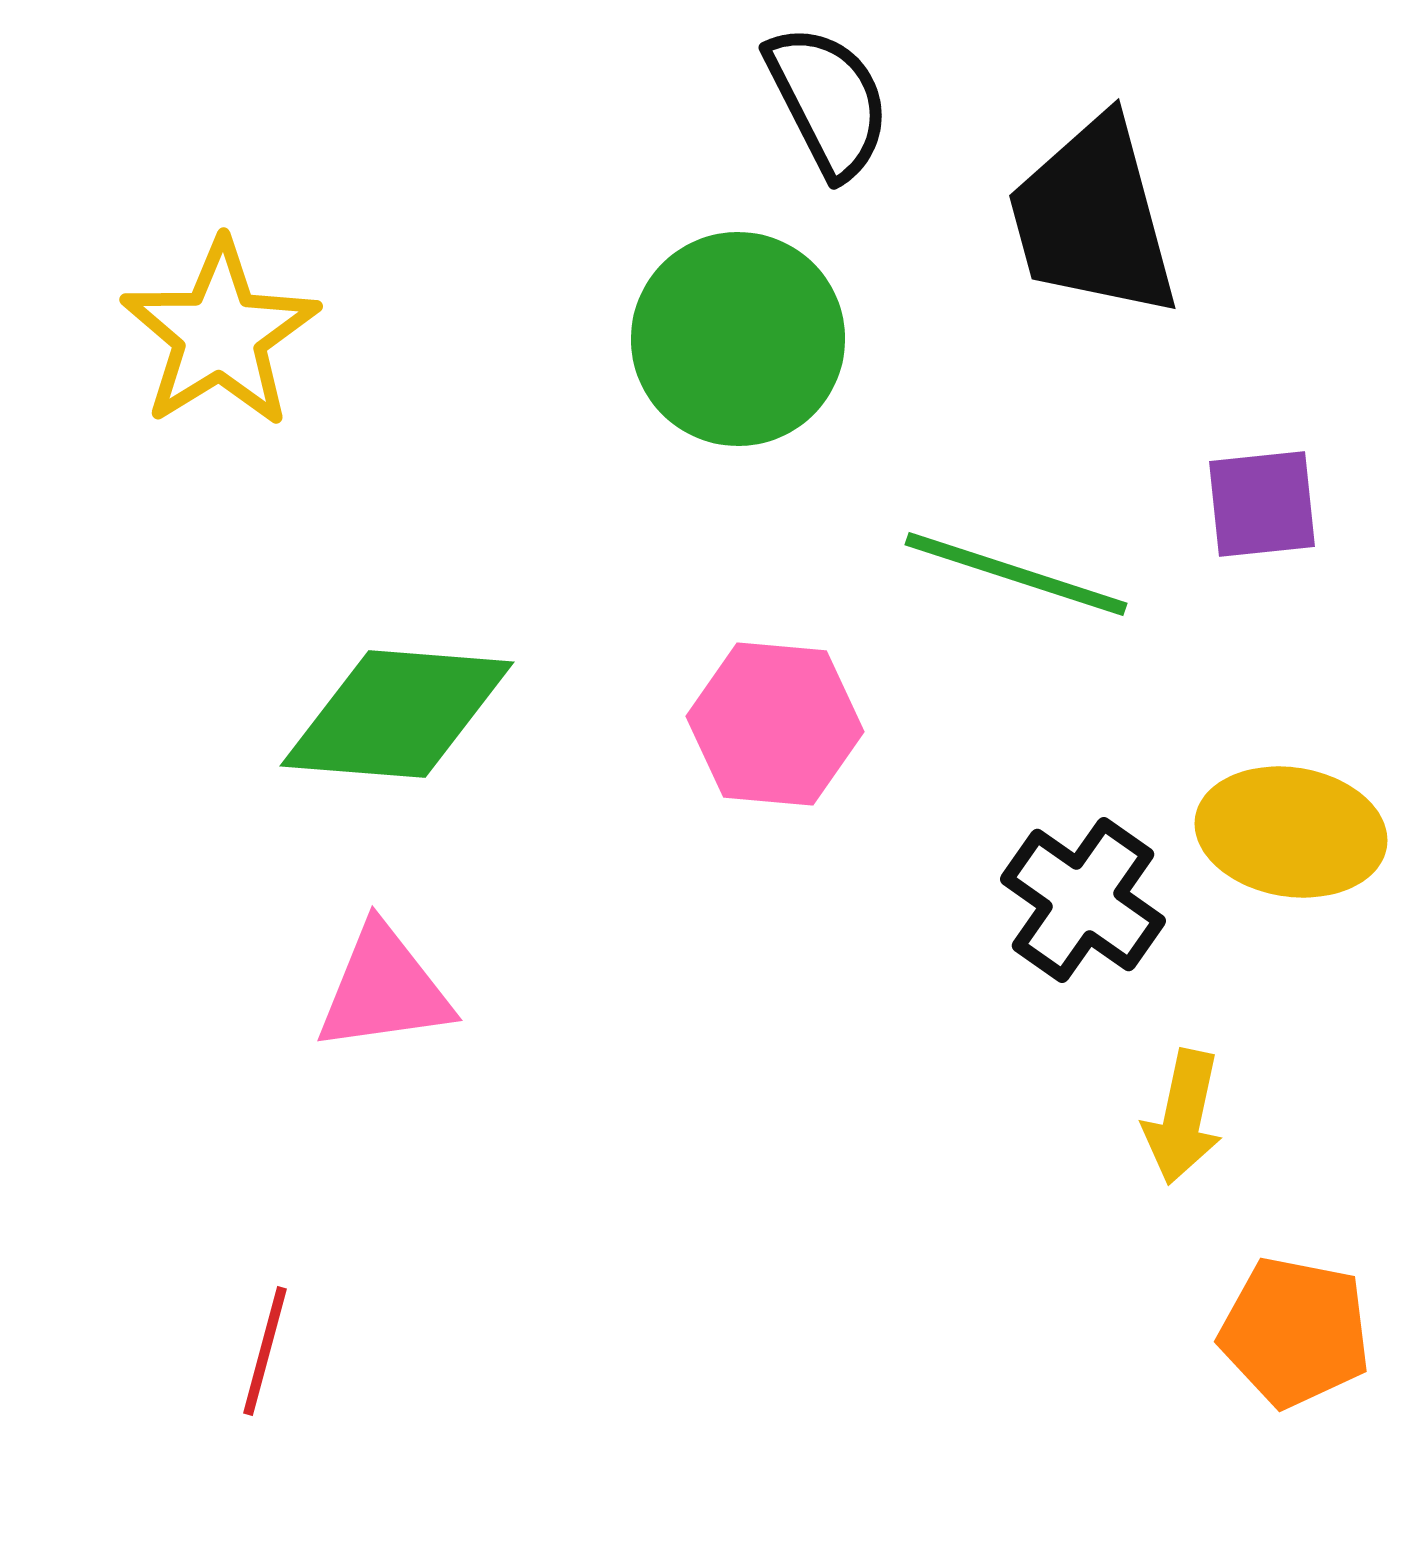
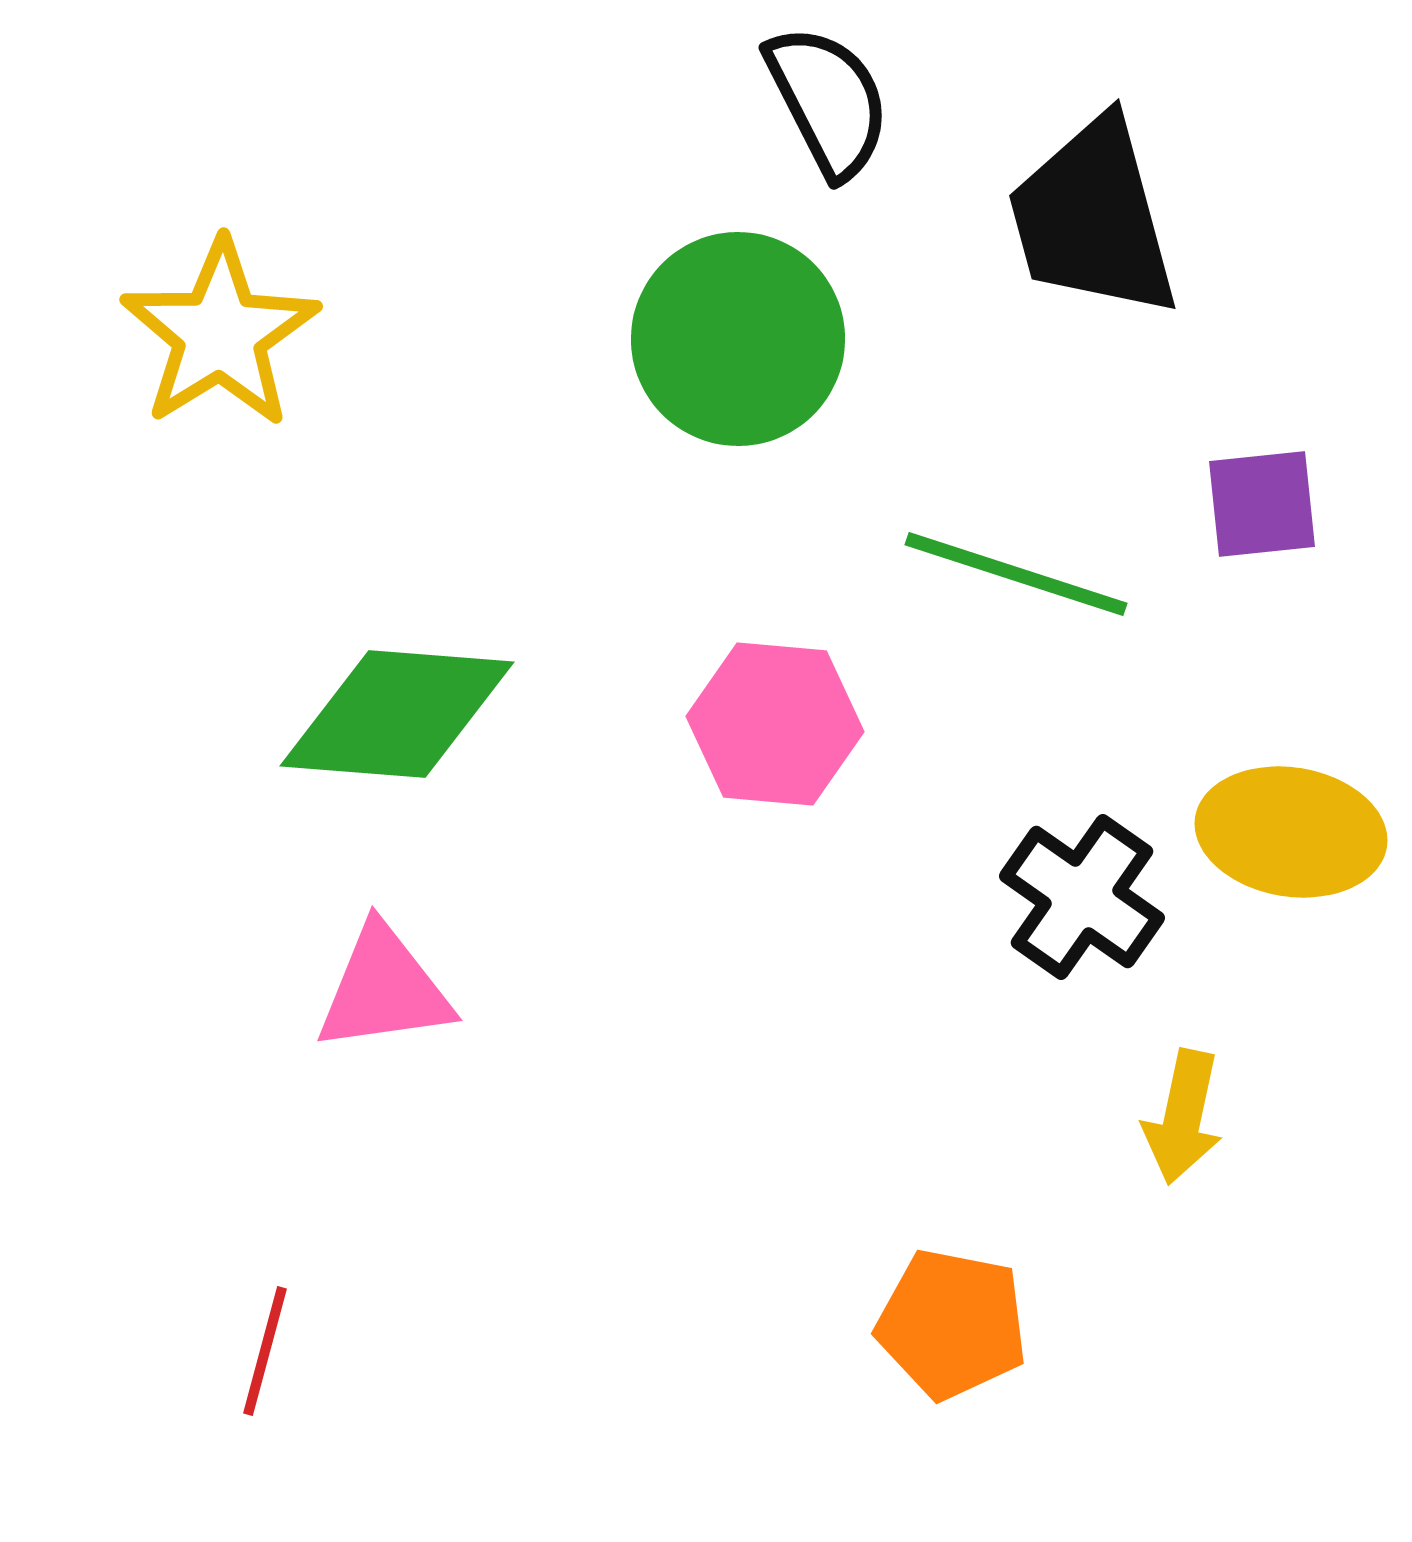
black cross: moved 1 px left, 3 px up
orange pentagon: moved 343 px left, 8 px up
